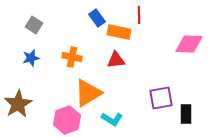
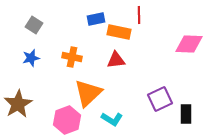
blue rectangle: moved 1 px left, 1 px down; rotated 66 degrees counterclockwise
orange triangle: rotated 12 degrees counterclockwise
purple square: moved 1 px left, 1 px down; rotated 15 degrees counterclockwise
